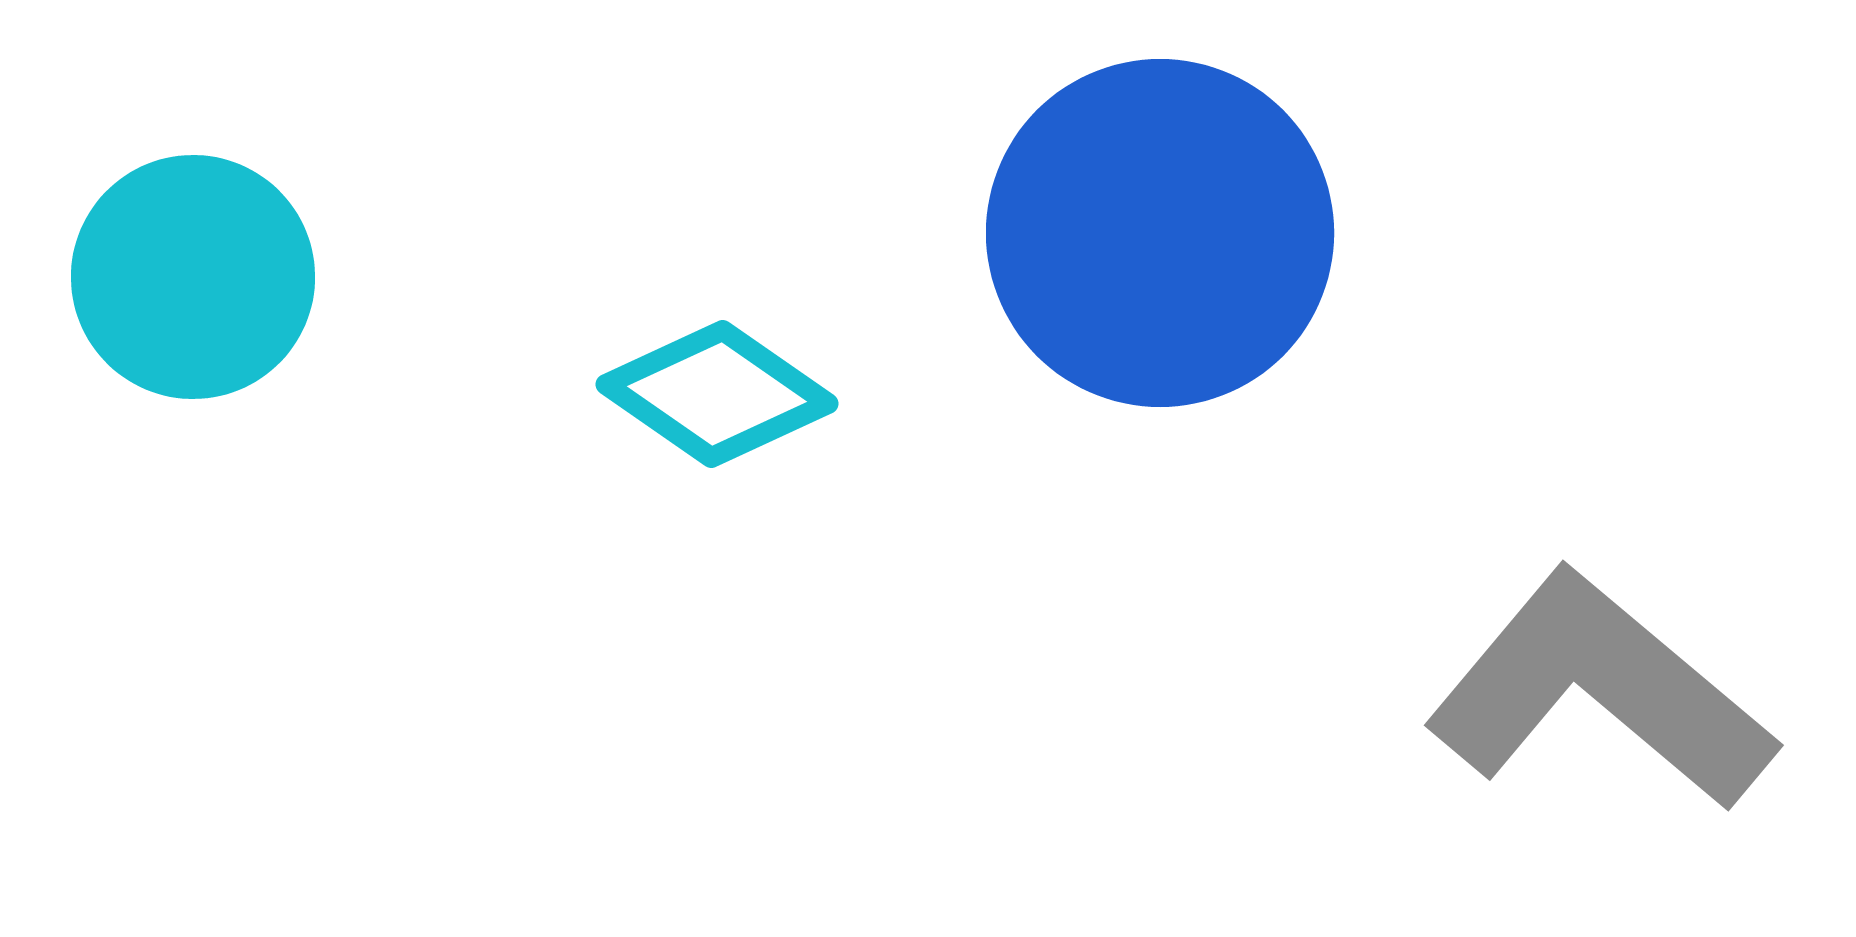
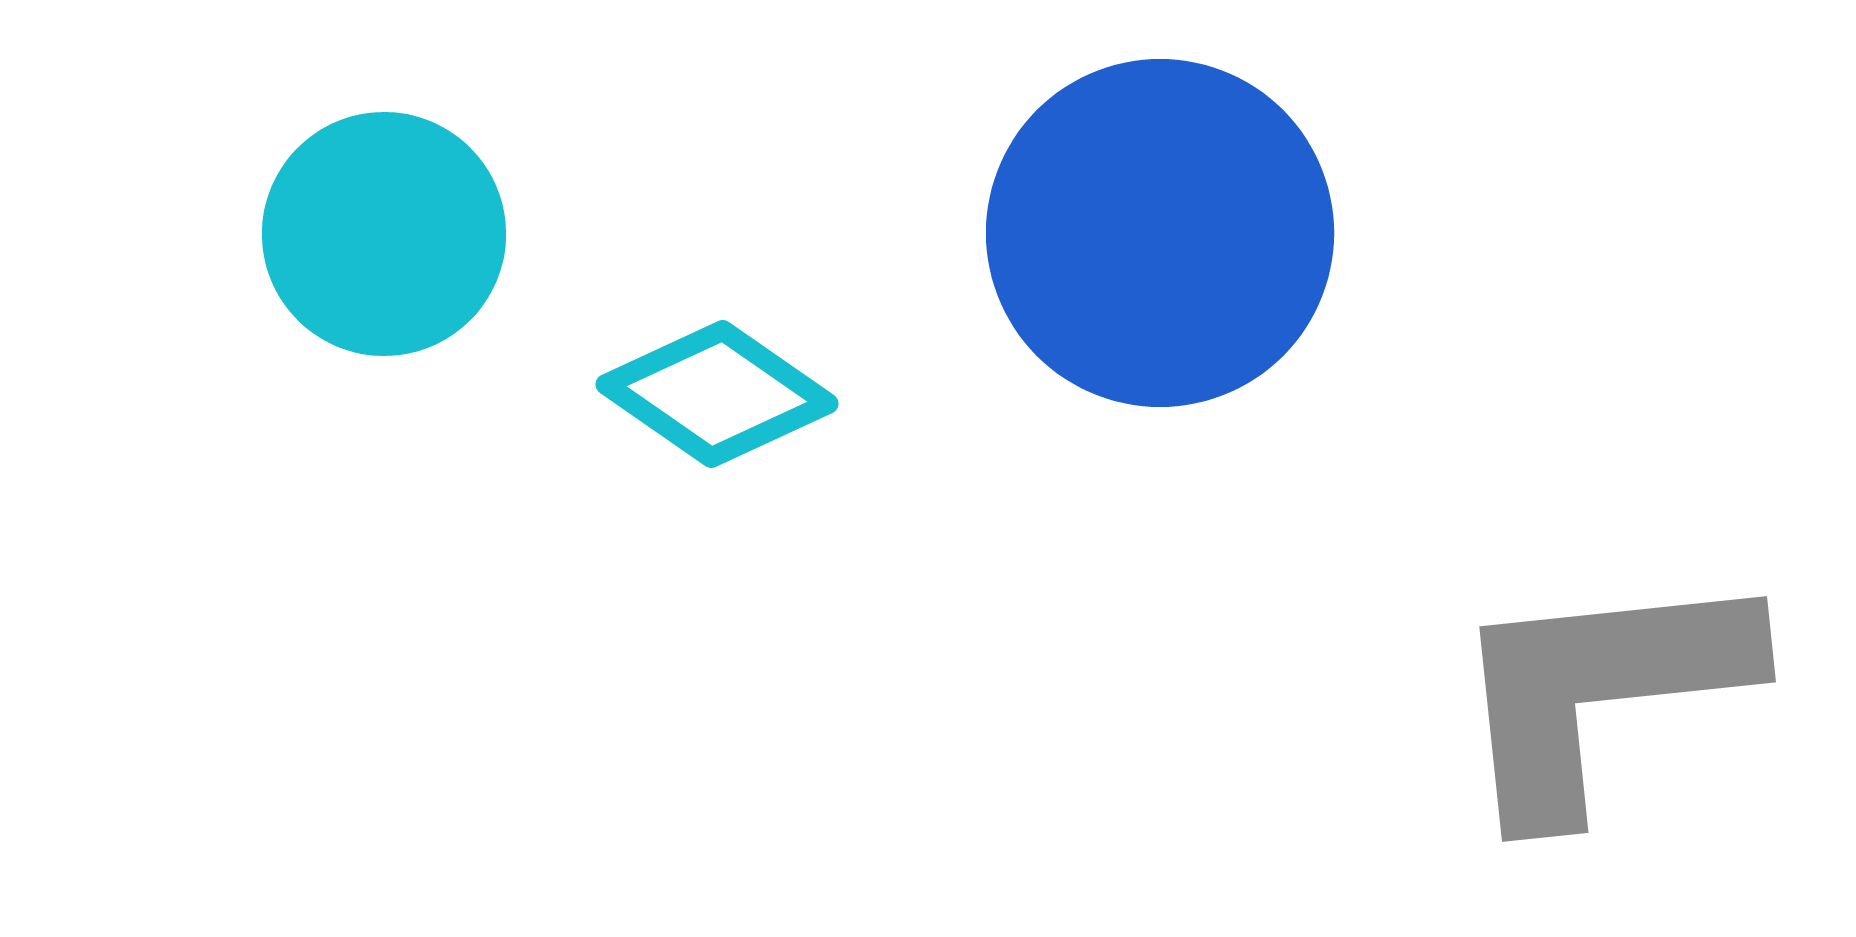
cyan circle: moved 191 px right, 43 px up
gray L-shape: rotated 46 degrees counterclockwise
